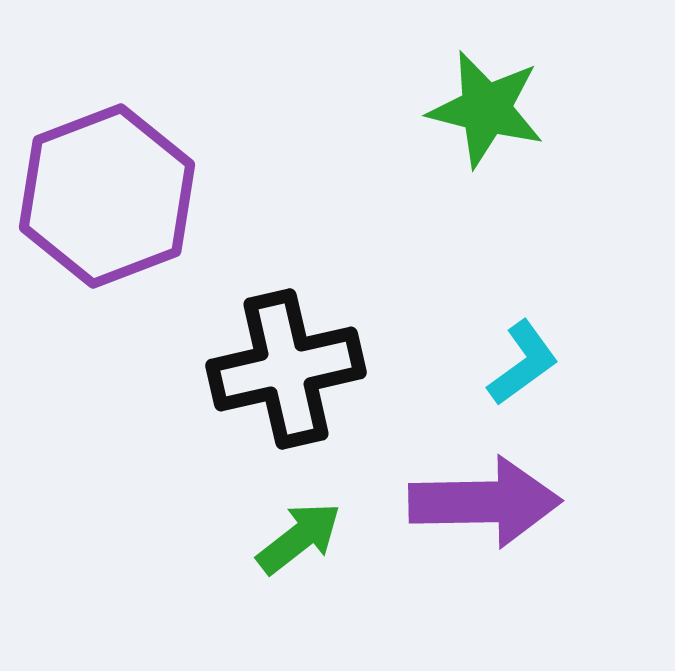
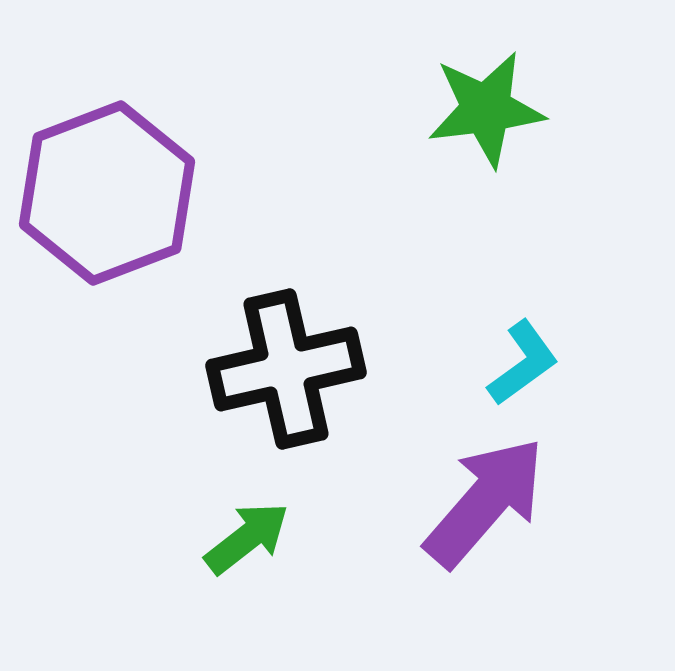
green star: rotated 21 degrees counterclockwise
purple hexagon: moved 3 px up
purple arrow: rotated 48 degrees counterclockwise
green arrow: moved 52 px left
